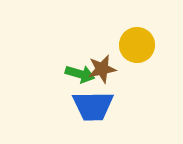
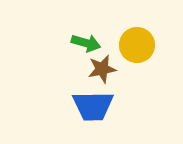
green arrow: moved 6 px right, 31 px up
